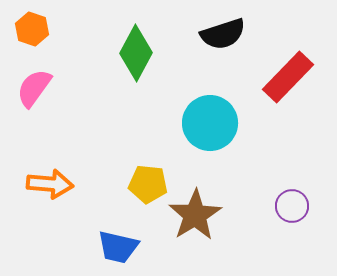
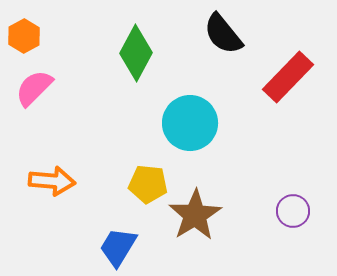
orange hexagon: moved 8 px left, 7 px down; rotated 12 degrees clockwise
black semicircle: rotated 69 degrees clockwise
pink semicircle: rotated 9 degrees clockwise
cyan circle: moved 20 px left
orange arrow: moved 2 px right, 3 px up
purple circle: moved 1 px right, 5 px down
blue trapezoid: rotated 108 degrees clockwise
